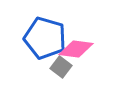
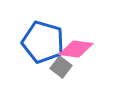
blue pentagon: moved 2 px left, 4 px down
